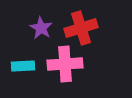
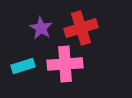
cyan rectangle: rotated 15 degrees counterclockwise
